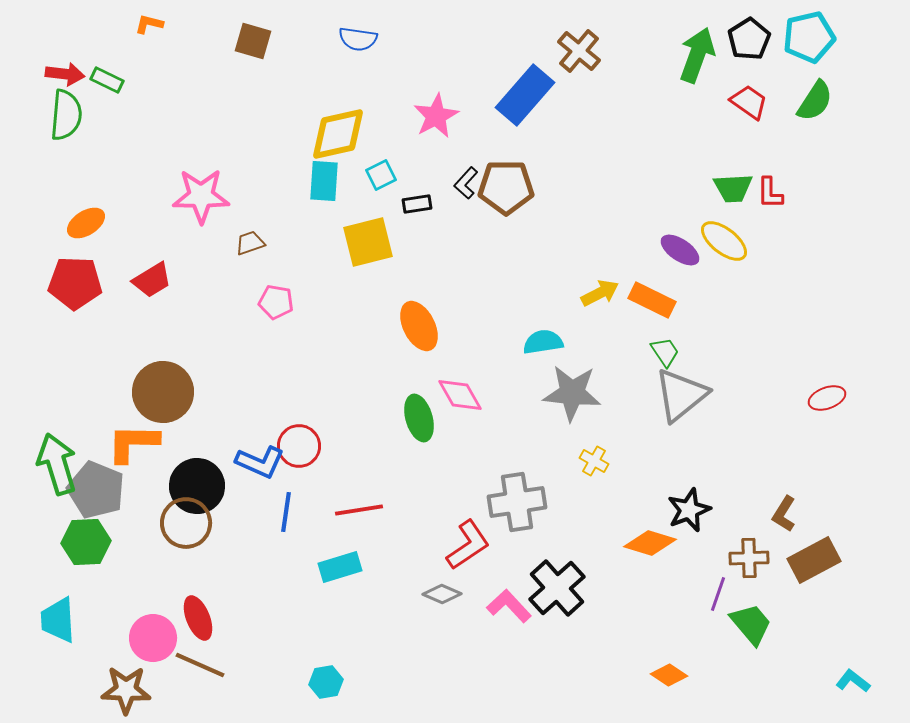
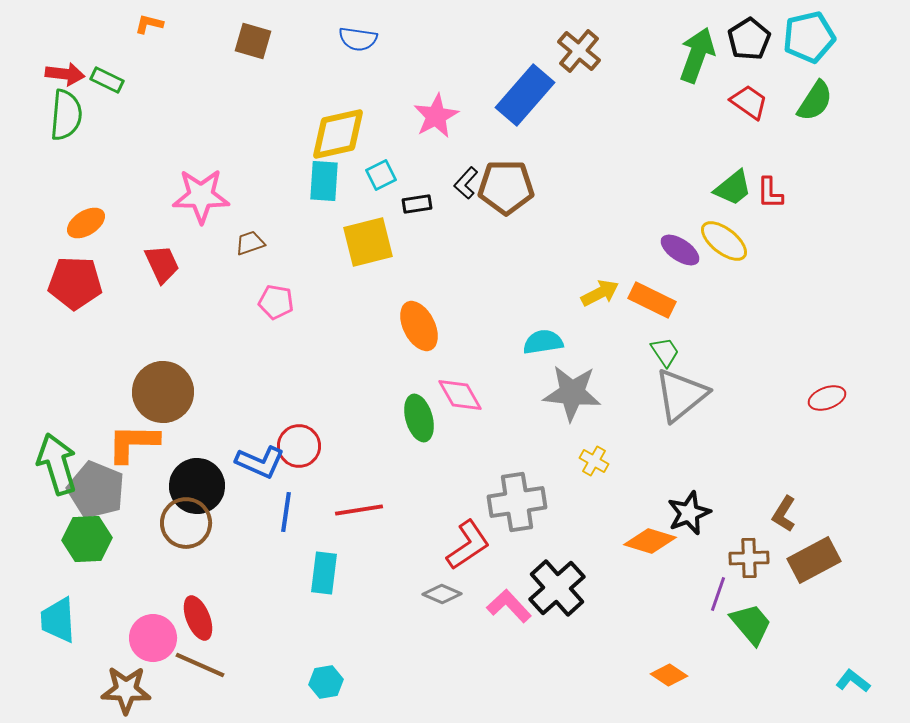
green trapezoid at (733, 188): rotated 36 degrees counterclockwise
red trapezoid at (152, 280): moved 10 px right, 16 px up; rotated 84 degrees counterclockwise
black star at (689, 510): moved 3 px down
green hexagon at (86, 542): moved 1 px right, 3 px up
orange diamond at (650, 543): moved 2 px up
cyan rectangle at (340, 567): moved 16 px left, 6 px down; rotated 66 degrees counterclockwise
